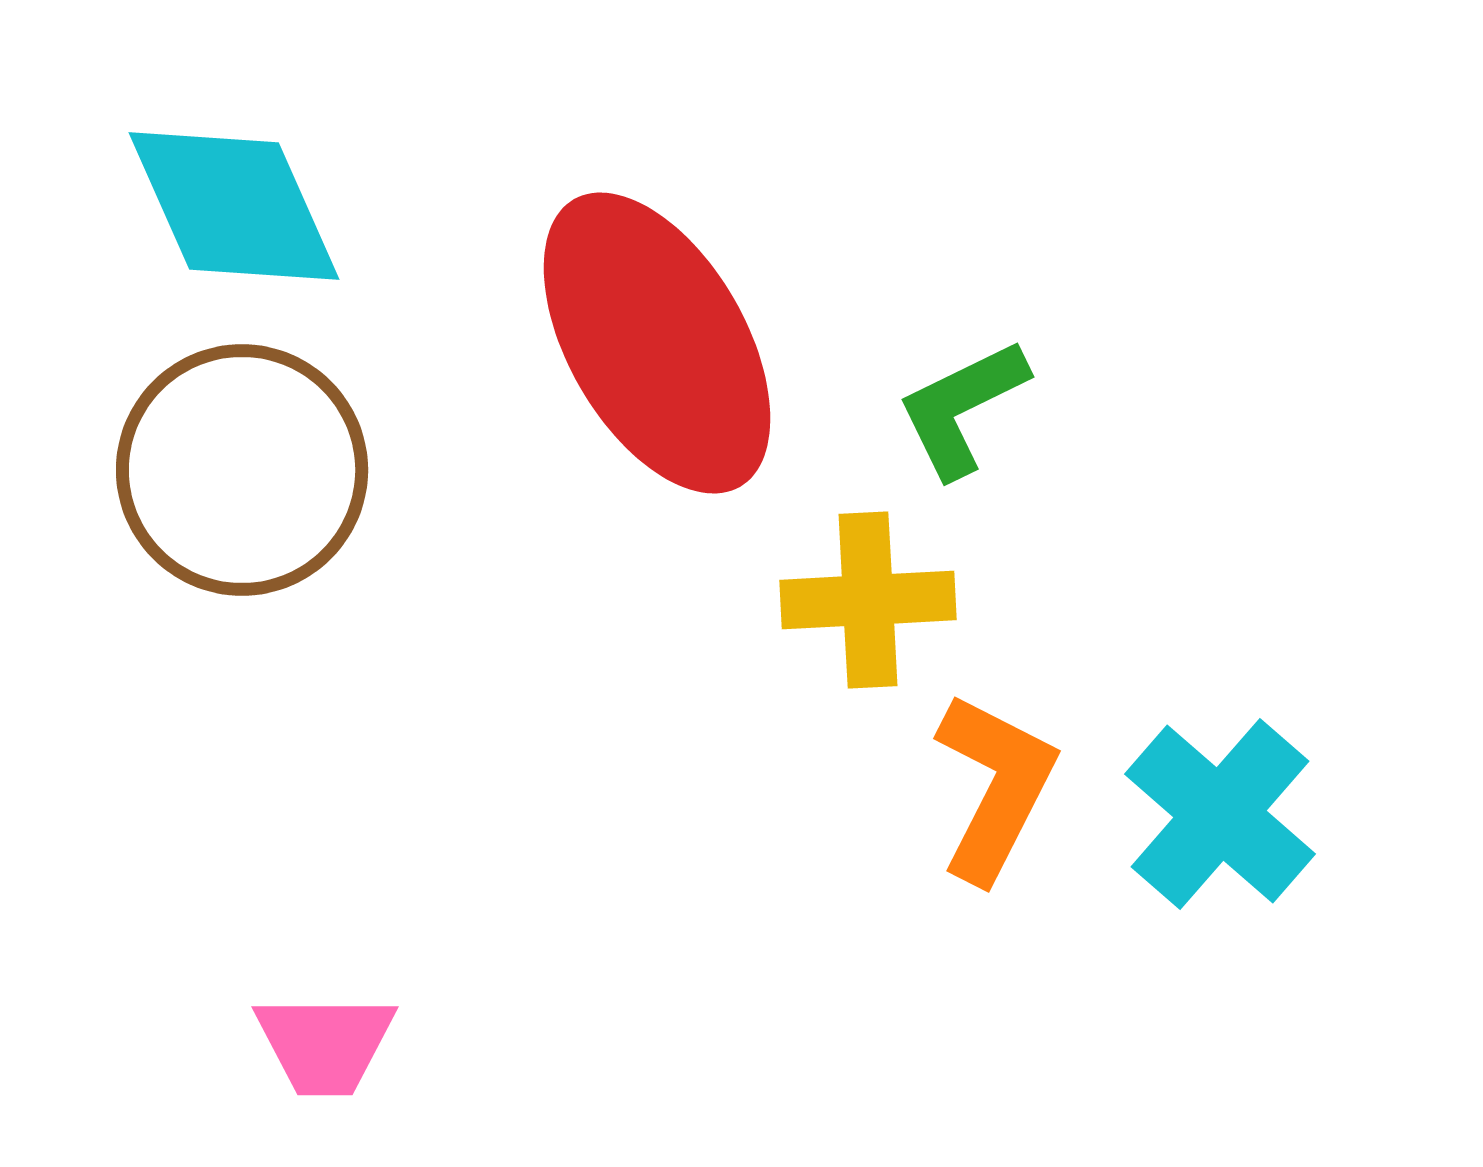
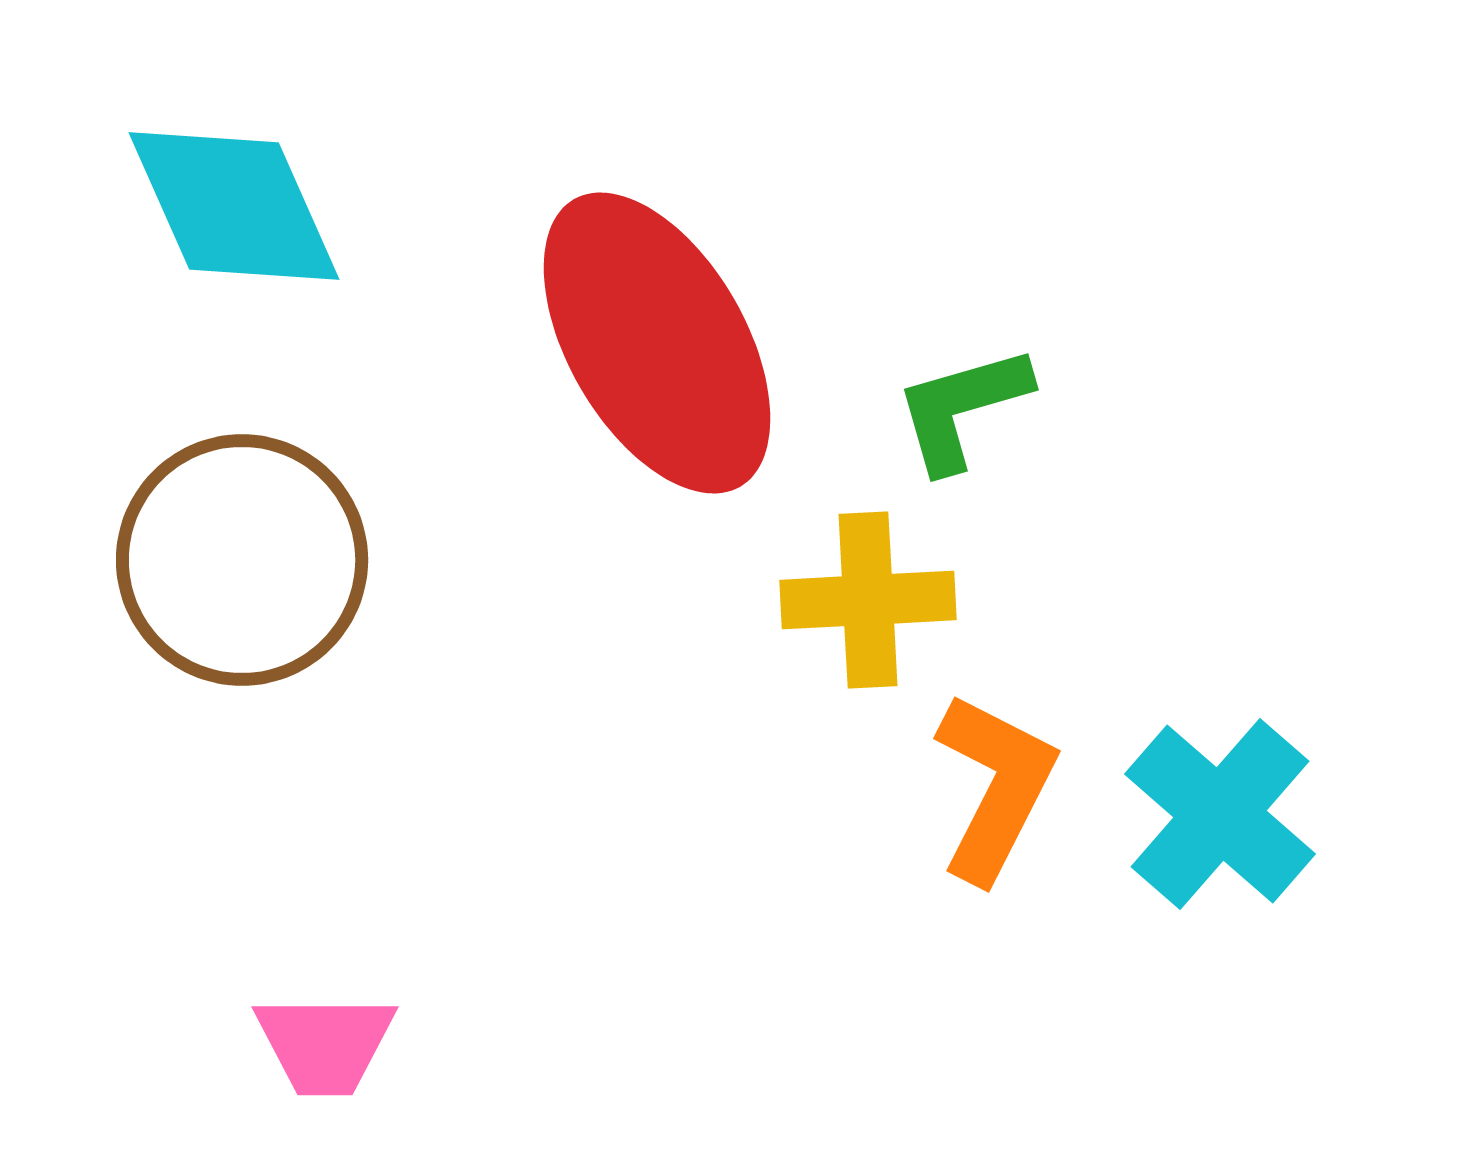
green L-shape: rotated 10 degrees clockwise
brown circle: moved 90 px down
